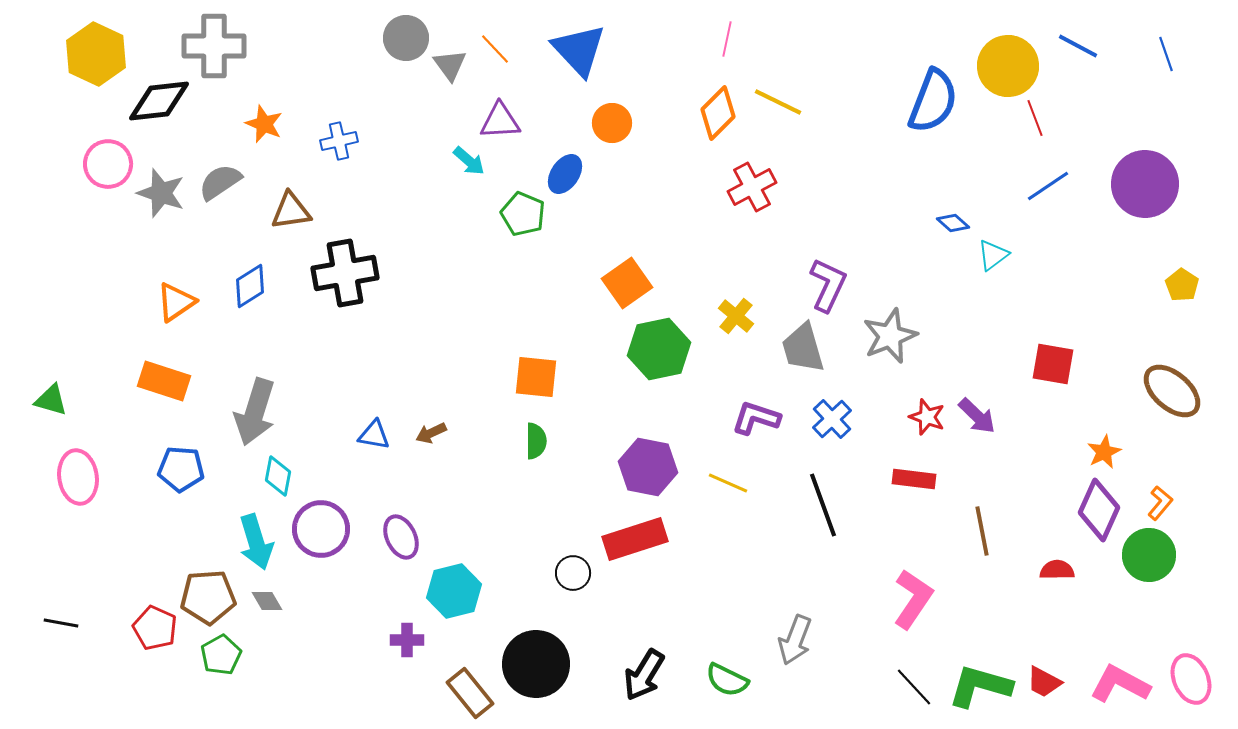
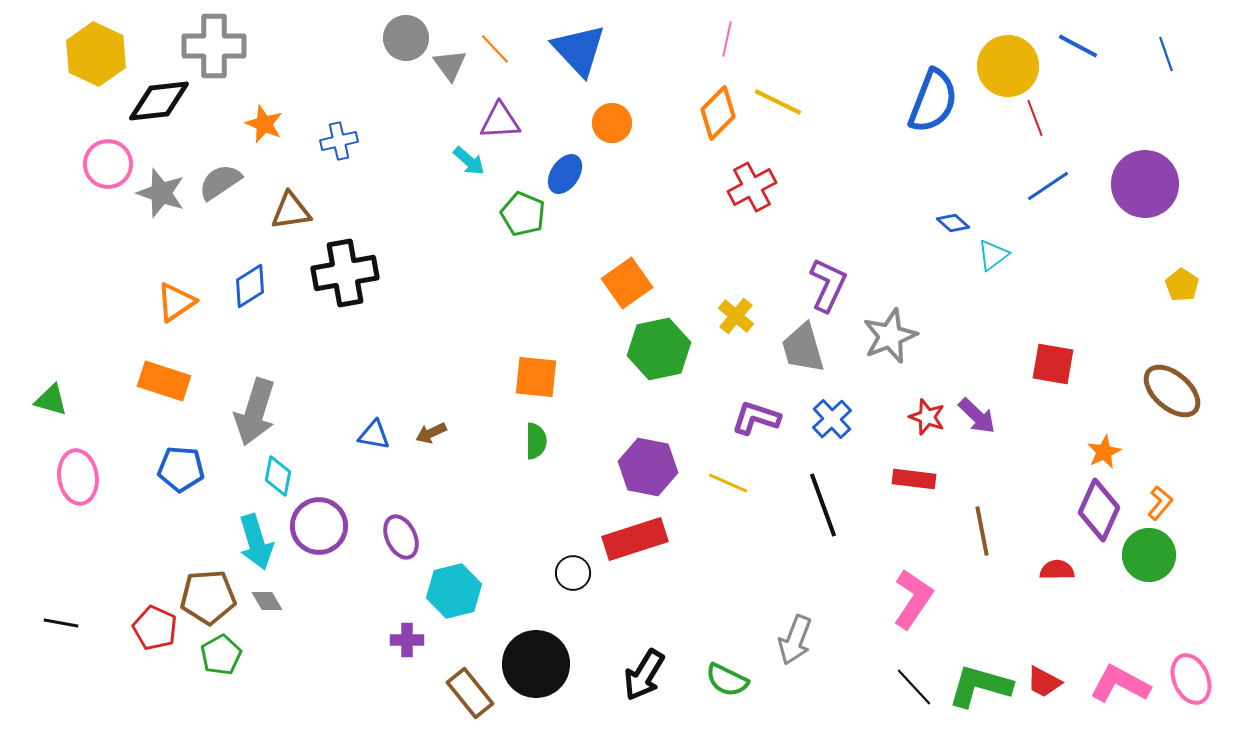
purple circle at (321, 529): moved 2 px left, 3 px up
